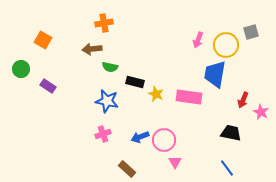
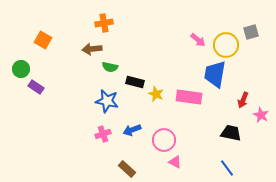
pink arrow: rotated 70 degrees counterclockwise
purple rectangle: moved 12 px left, 1 px down
pink star: moved 3 px down
blue arrow: moved 8 px left, 7 px up
pink triangle: rotated 32 degrees counterclockwise
